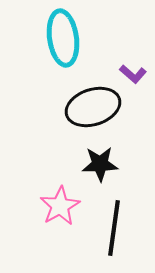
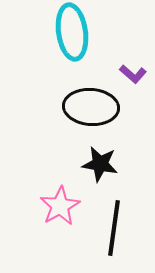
cyan ellipse: moved 9 px right, 6 px up
black ellipse: moved 2 px left; rotated 22 degrees clockwise
black star: rotated 12 degrees clockwise
